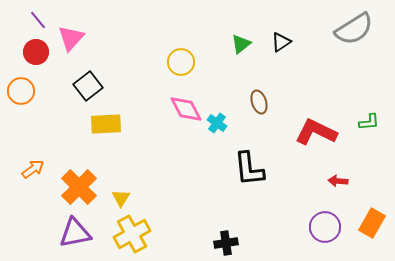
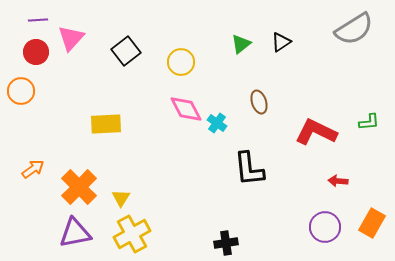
purple line: rotated 54 degrees counterclockwise
black square: moved 38 px right, 35 px up
